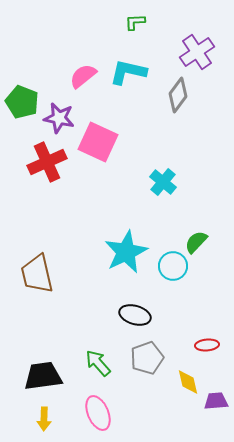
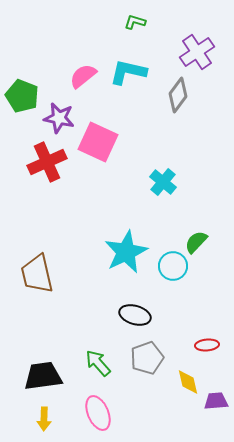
green L-shape: rotated 20 degrees clockwise
green pentagon: moved 6 px up
